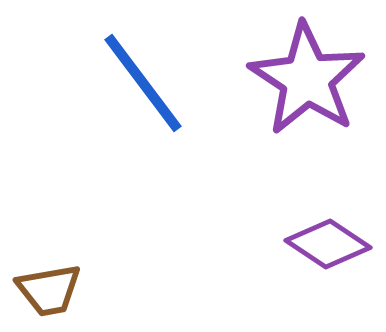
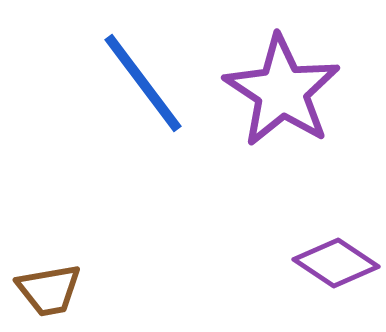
purple star: moved 25 px left, 12 px down
purple diamond: moved 8 px right, 19 px down
